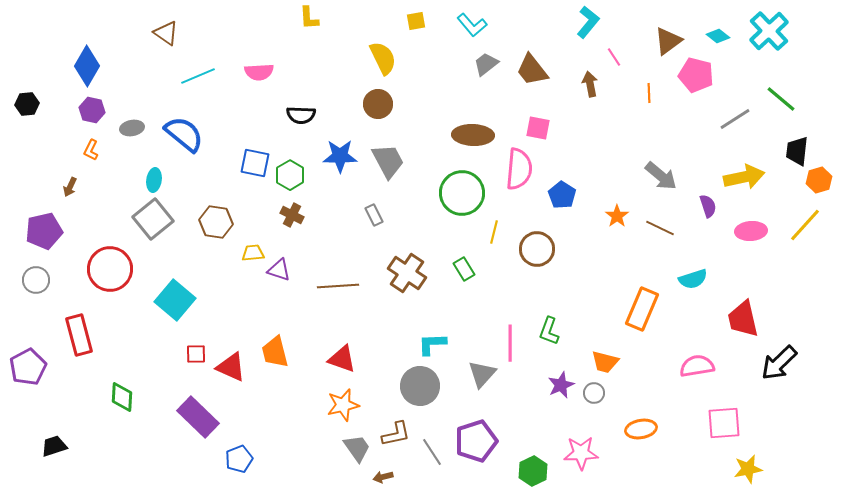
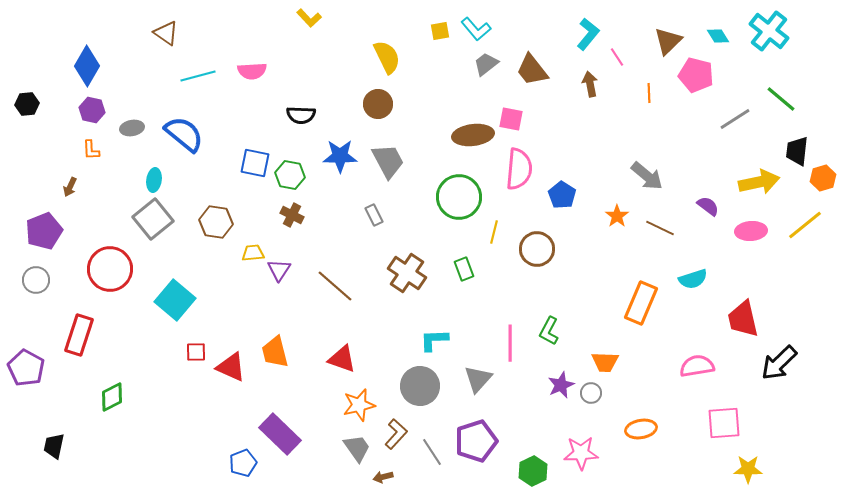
yellow L-shape at (309, 18): rotated 40 degrees counterclockwise
yellow square at (416, 21): moved 24 px right, 10 px down
cyan L-shape at (588, 22): moved 12 px down
cyan L-shape at (472, 25): moved 4 px right, 4 px down
cyan cross at (769, 31): rotated 9 degrees counterclockwise
cyan diamond at (718, 36): rotated 20 degrees clockwise
brown triangle at (668, 41): rotated 8 degrees counterclockwise
pink line at (614, 57): moved 3 px right
yellow semicircle at (383, 58): moved 4 px right, 1 px up
pink semicircle at (259, 72): moved 7 px left, 1 px up
cyan line at (198, 76): rotated 8 degrees clockwise
pink square at (538, 128): moved 27 px left, 9 px up
brown ellipse at (473, 135): rotated 9 degrees counterclockwise
orange L-shape at (91, 150): rotated 30 degrees counterclockwise
green hexagon at (290, 175): rotated 20 degrees counterclockwise
gray arrow at (661, 176): moved 14 px left
yellow arrow at (744, 177): moved 15 px right, 5 px down
orange hexagon at (819, 180): moved 4 px right, 2 px up
green circle at (462, 193): moved 3 px left, 4 px down
purple semicircle at (708, 206): rotated 35 degrees counterclockwise
yellow line at (805, 225): rotated 9 degrees clockwise
purple pentagon at (44, 231): rotated 9 degrees counterclockwise
green rectangle at (464, 269): rotated 10 degrees clockwise
purple triangle at (279, 270): rotated 45 degrees clockwise
brown line at (338, 286): moved 3 px left; rotated 45 degrees clockwise
orange rectangle at (642, 309): moved 1 px left, 6 px up
green L-shape at (549, 331): rotated 8 degrees clockwise
red rectangle at (79, 335): rotated 33 degrees clockwise
cyan L-shape at (432, 344): moved 2 px right, 4 px up
red square at (196, 354): moved 2 px up
orange trapezoid at (605, 362): rotated 12 degrees counterclockwise
purple pentagon at (28, 367): moved 2 px left, 1 px down; rotated 15 degrees counterclockwise
gray triangle at (482, 374): moved 4 px left, 5 px down
gray circle at (594, 393): moved 3 px left
green diamond at (122, 397): moved 10 px left; rotated 60 degrees clockwise
orange star at (343, 405): moved 16 px right
purple rectangle at (198, 417): moved 82 px right, 17 px down
brown L-shape at (396, 434): rotated 36 degrees counterclockwise
black trapezoid at (54, 446): rotated 60 degrees counterclockwise
blue pentagon at (239, 459): moved 4 px right, 4 px down
yellow star at (748, 469): rotated 12 degrees clockwise
